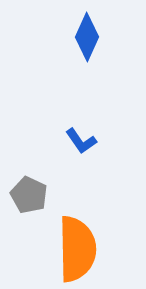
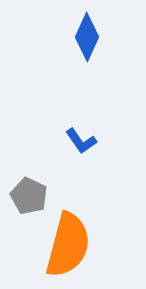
gray pentagon: moved 1 px down
orange semicircle: moved 9 px left, 4 px up; rotated 16 degrees clockwise
